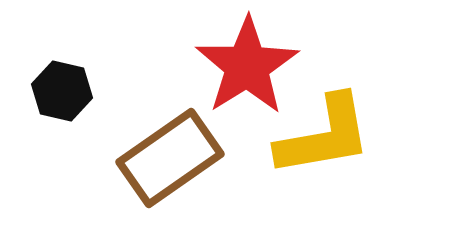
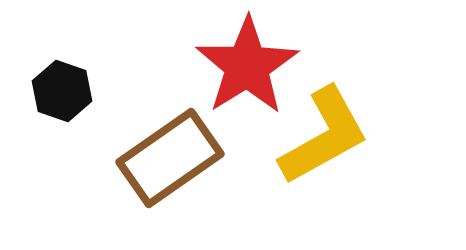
black hexagon: rotated 6 degrees clockwise
yellow L-shape: rotated 19 degrees counterclockwise
